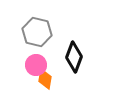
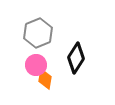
gray hexagon: moved 1 px right, 1 px down; rotated 24 degrees clockwise
black diamond: moved 2 px right, 1 px down; rotated 12 degrees clockwise
